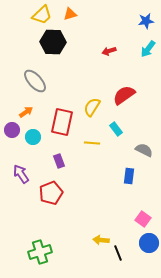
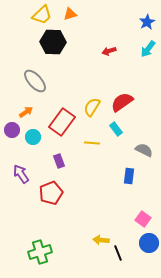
blue star: moved 1 px right, 1 px down; rotated 21 degrees counterclockwise
red semicircle: moved 2 px left, 7 px down
red rectangle: rotated 24 degrees clockwise
